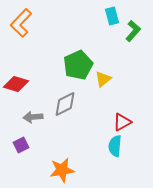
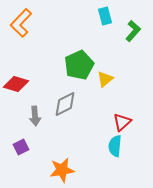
cyan rectangle: moved 7 px left
green pentagon: moved 1 px right
yellow triangle: moved 2 px right
gray arrow: moved 2 px right, 1 px up; rotated 90 degrees counterclockwise
red triangle: rotated 12 degrees counterclockwise
purple square: moved 2 px down
